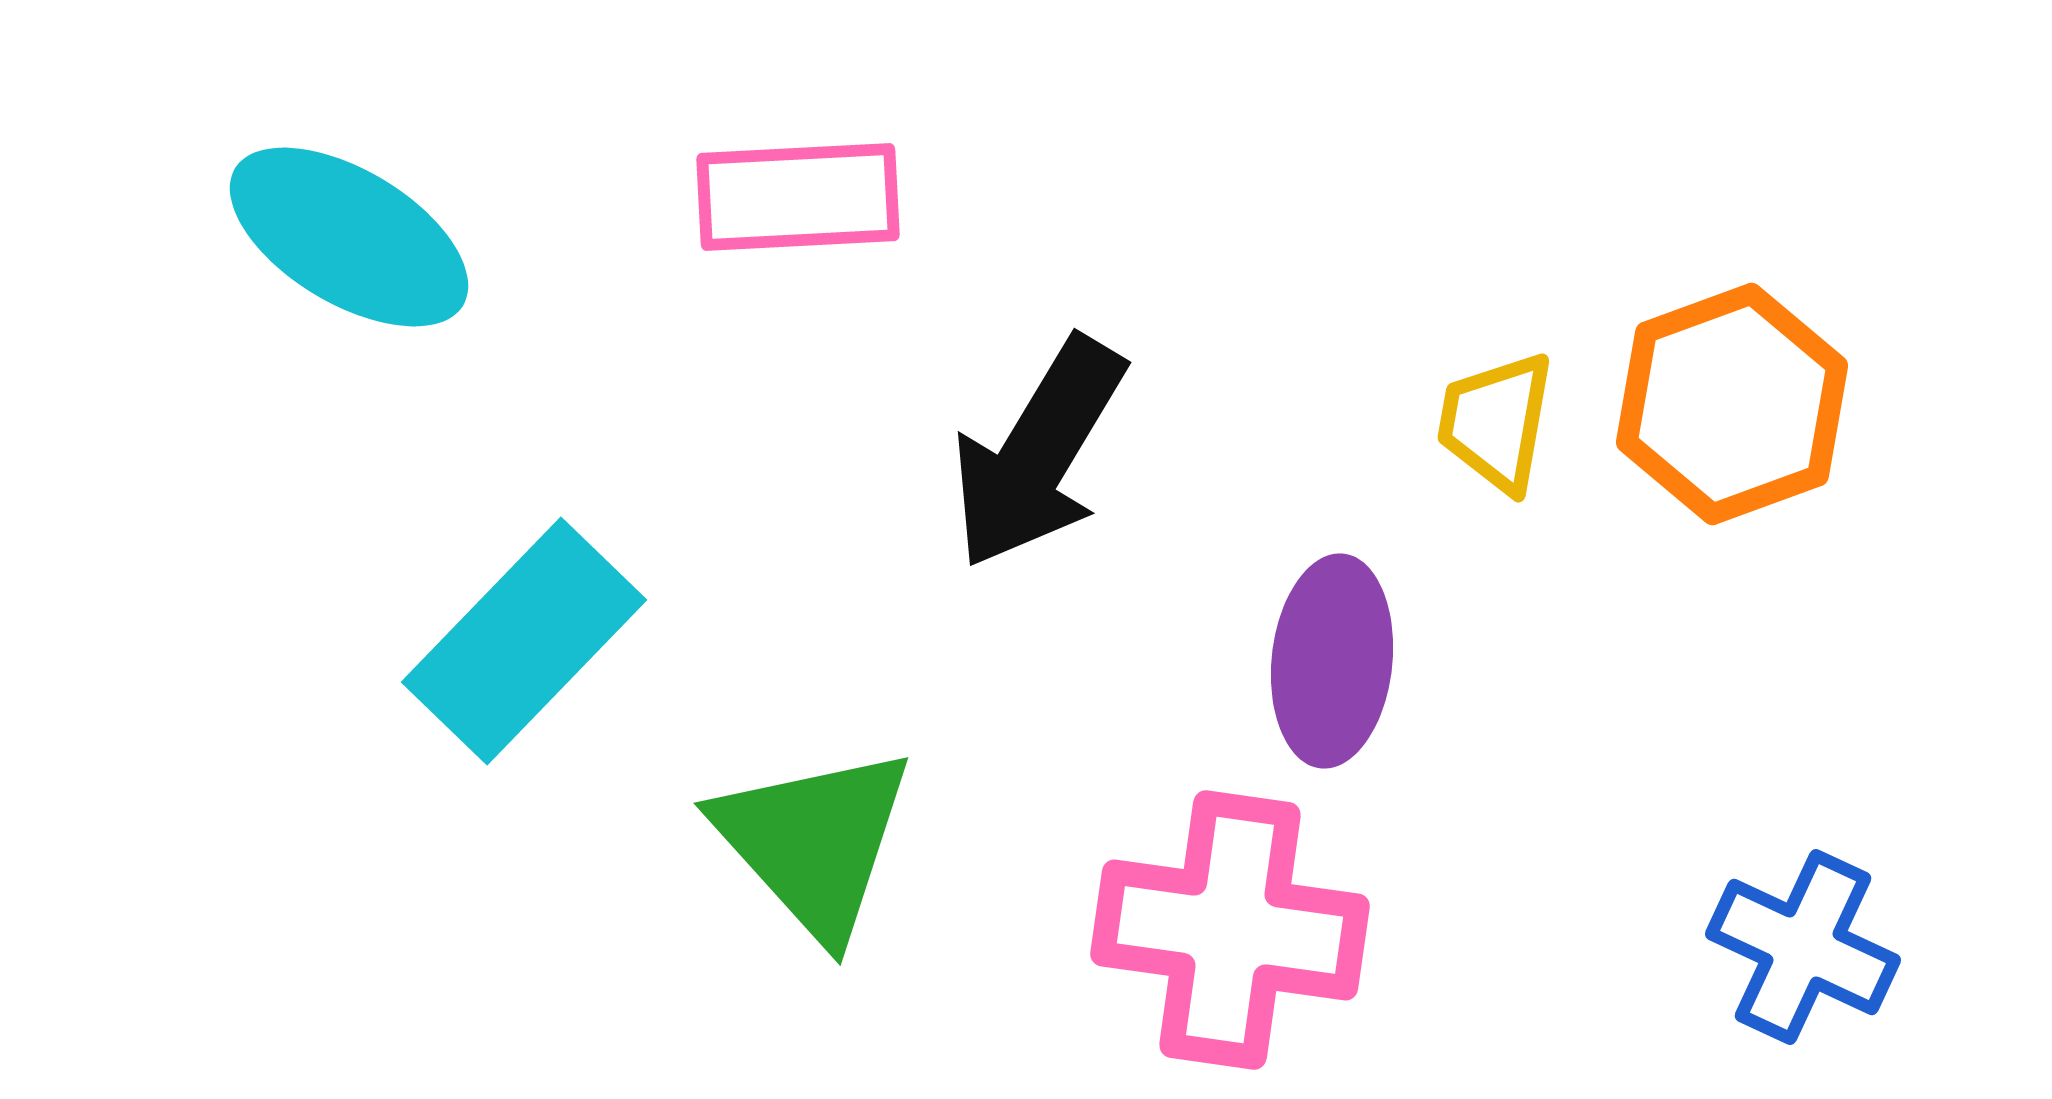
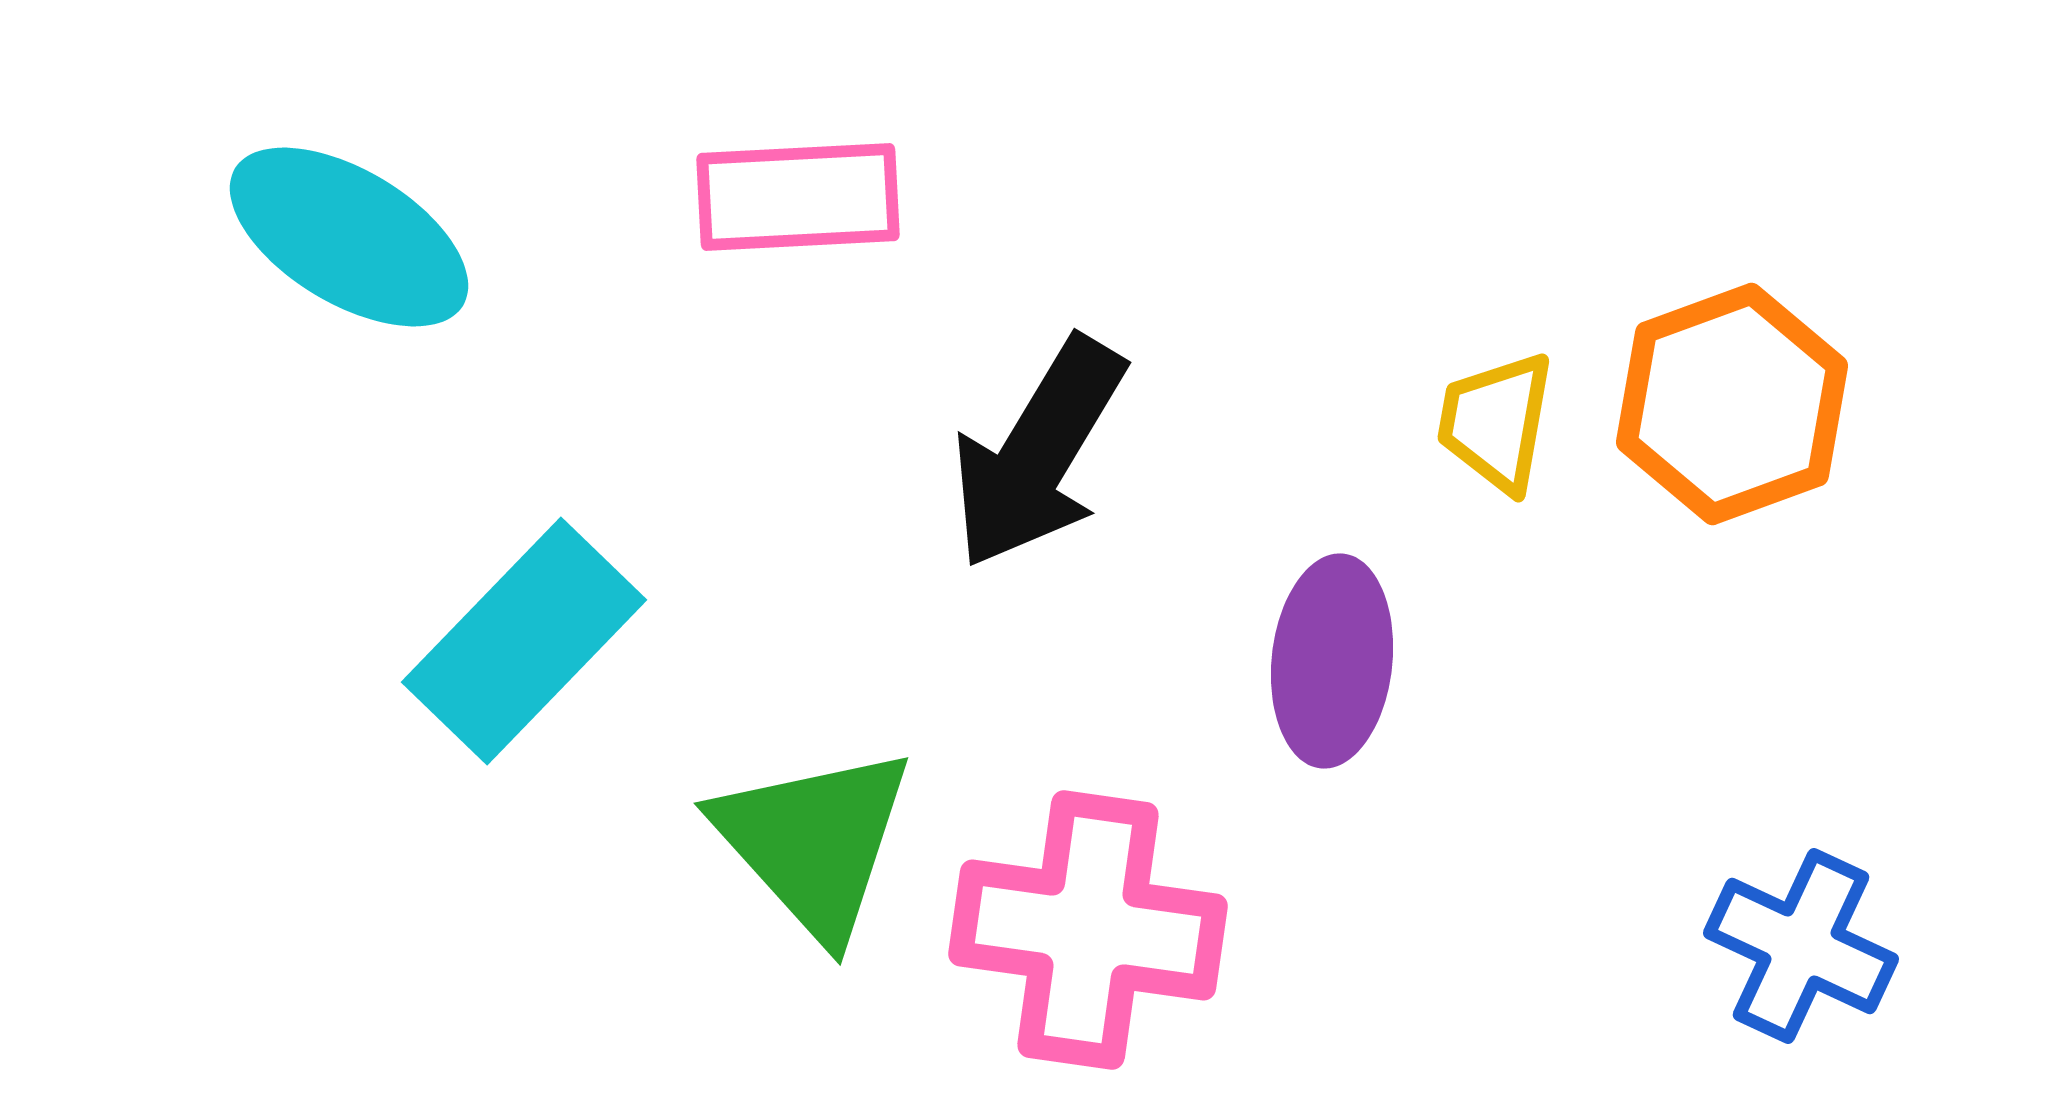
pink cross: moved 142 px left
blue cross: moved 2 px left, 1 px up
